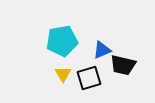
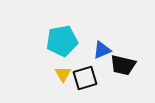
black square: moved 4 px left
